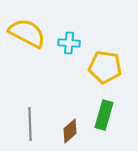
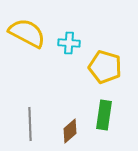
yellow pentagon: rotated 8 degrees clockwise
green rectangle: rotated 8 degrees counterclockwise
